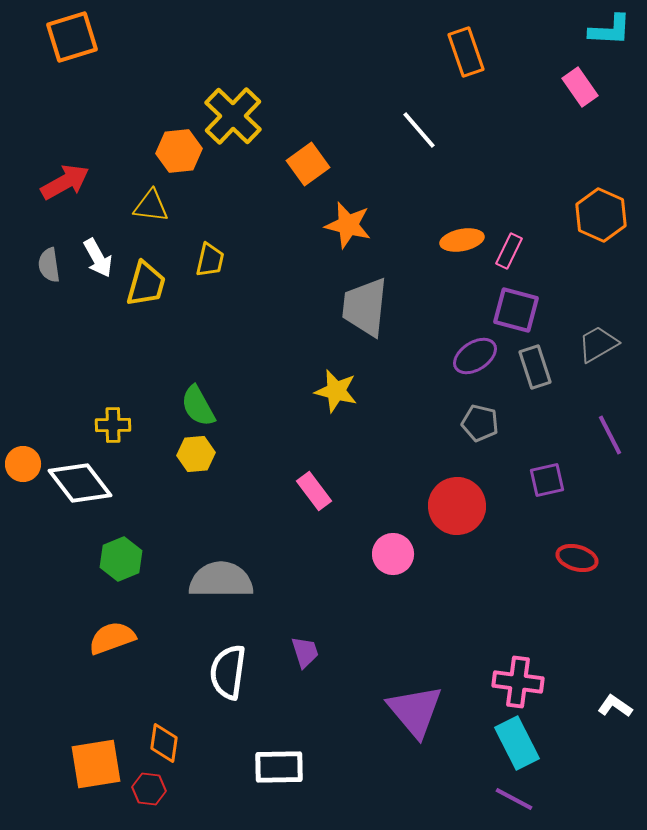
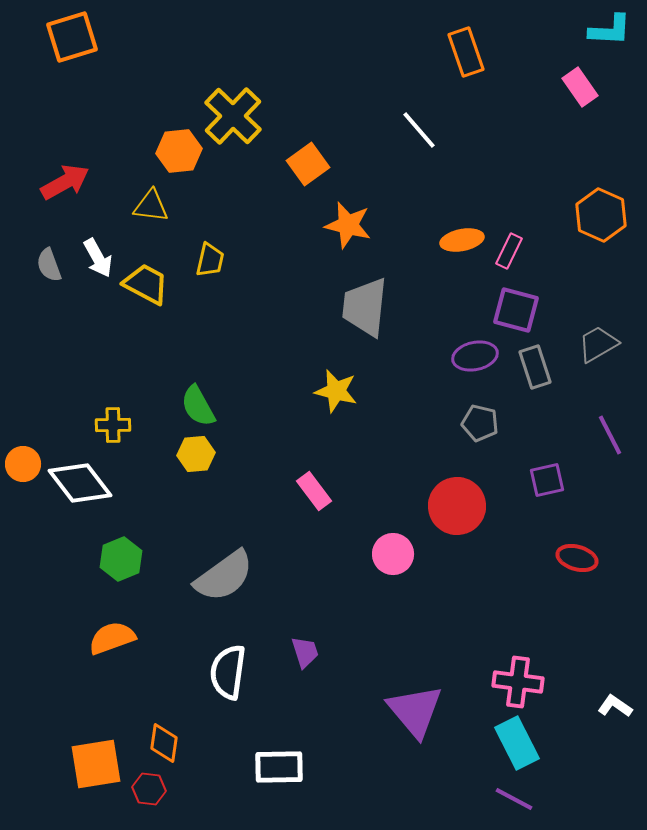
gray semicircle at (49, 265): rotated 12 degrees counterclockwise
yellow trapezoid at (146, 284): rotated 78 degrees counterclockwise
purple ellipse at (475, 356): rotated 21 degrees clockwise
gray semicircle at (221, 580): moved 3 px right, 4 px up; rotated 144 degrees clockwise
